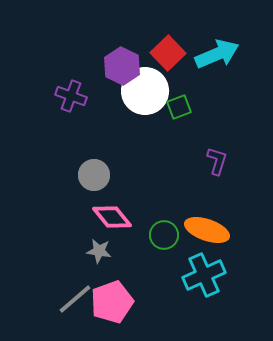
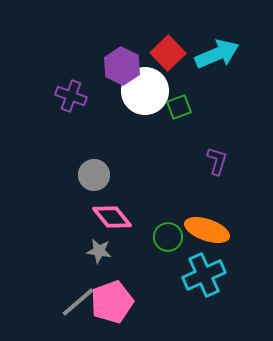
green circle: moved 4 px right, 2 px down
gray line: moved 3 px right, 3 px down
